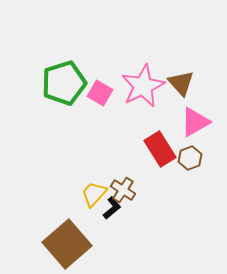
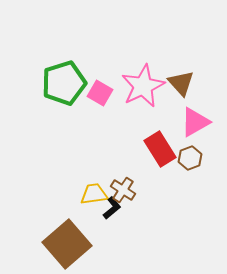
yellow trapezoid: rotated 40 degrees clockwise
